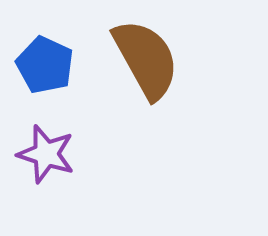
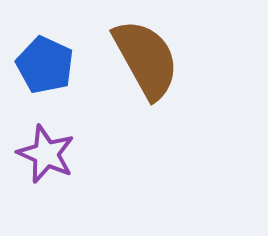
purple star: rotated 6 degrees clockwise
